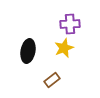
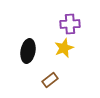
brown rectangle: moved 2 px left
